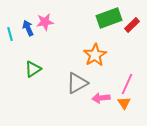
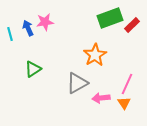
green rectangle: moved 1 px right
